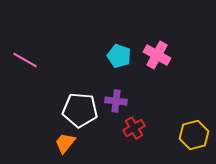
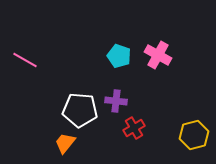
pink cross: moved 1 px right
